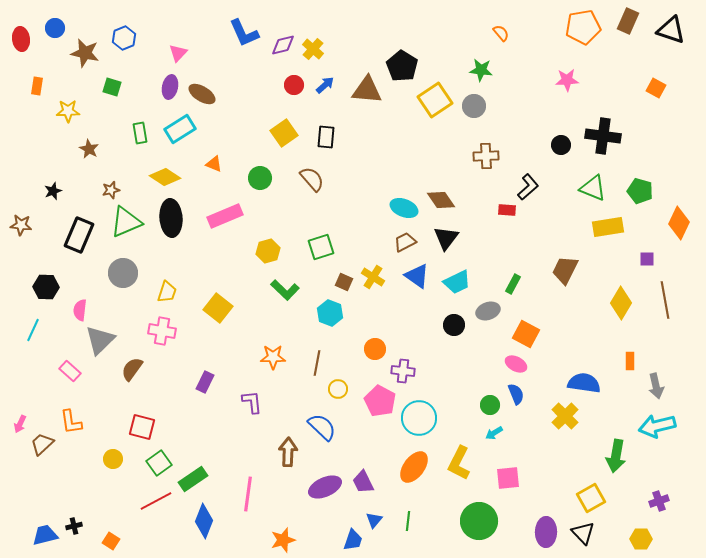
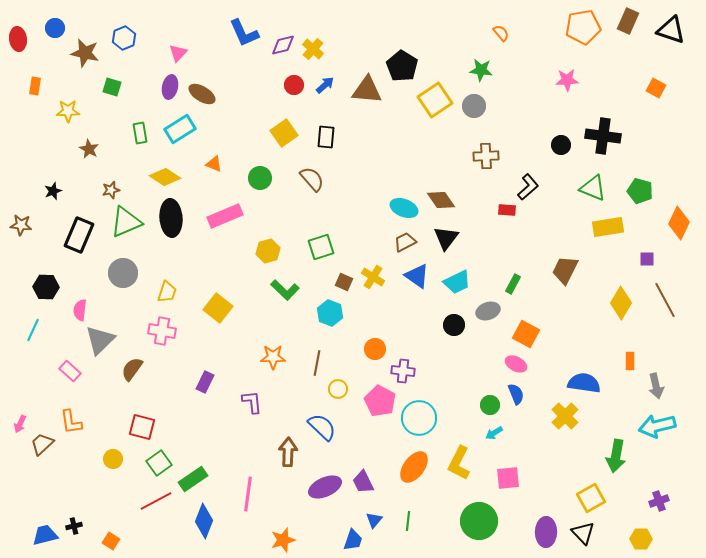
red ellipse at (21, 39): moved 3 px left
orange rectangle at (37, 86): moved 2 px left
brown line at (665, 300): rotated 18 degrees counterclockwise
